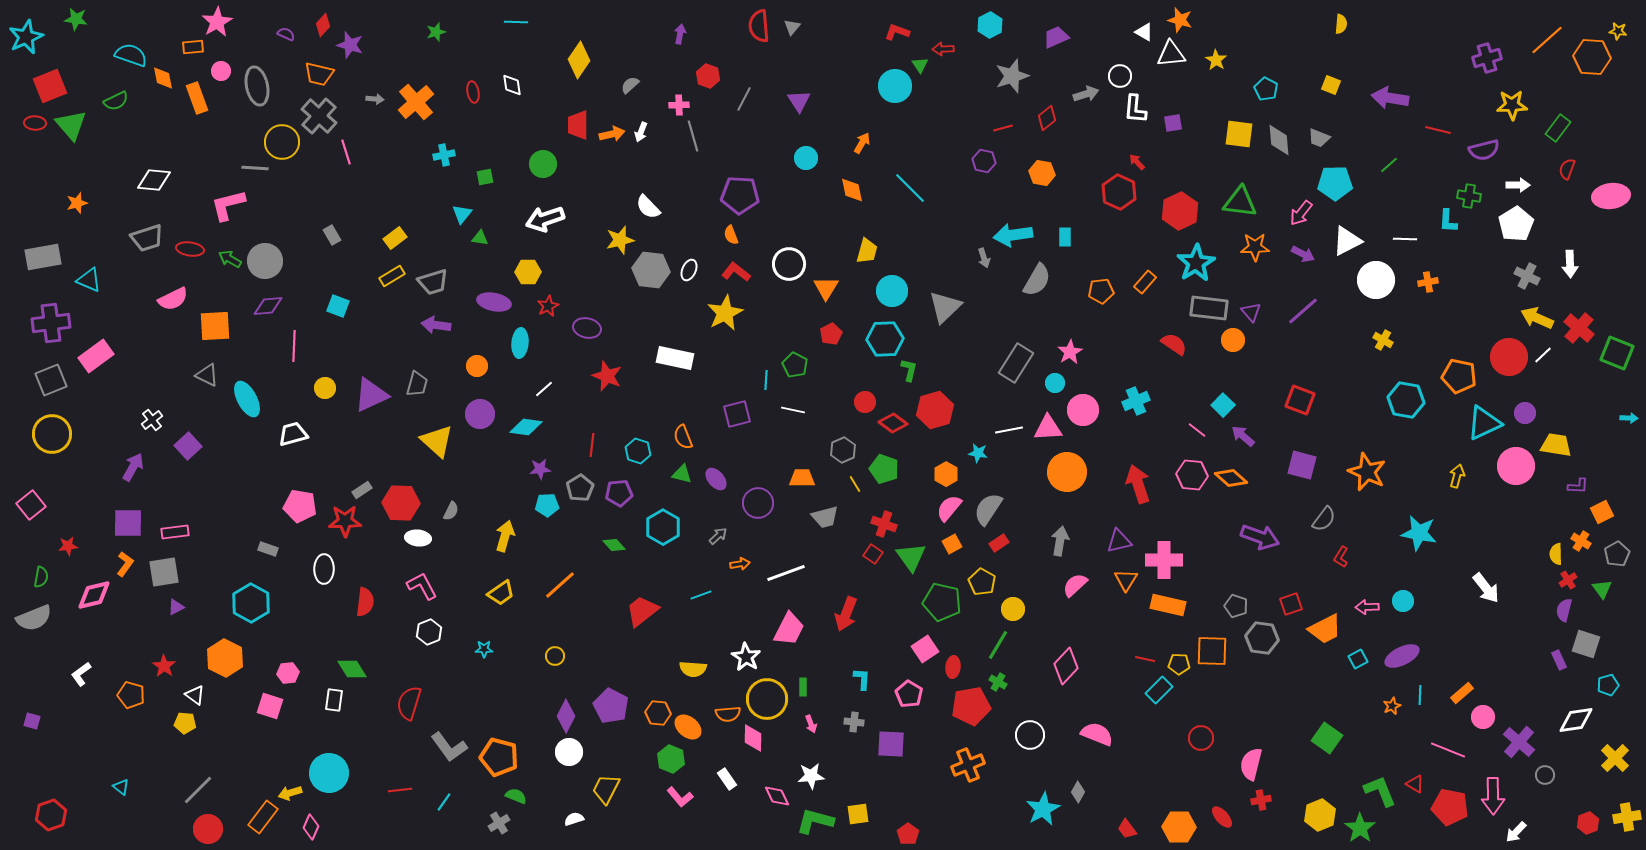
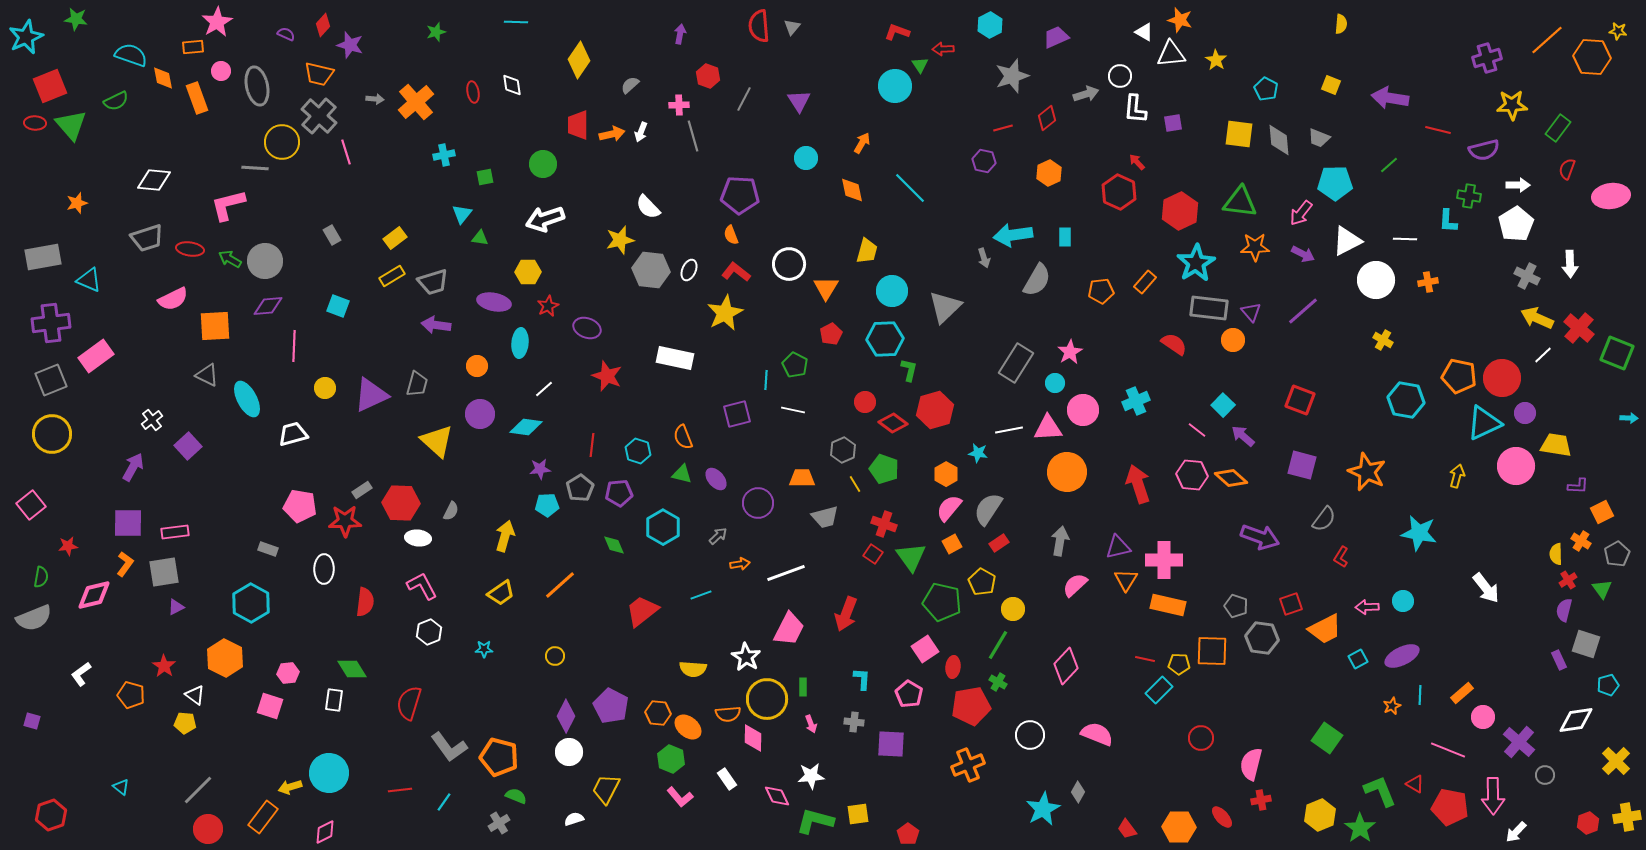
orange hexagon at (1042, 173): moved 7 px right; rotated 25 degrees clockwise
purple ellipse at (587, 328): rotated 8 degrees clockwise
red circle at (1509, 357): moved 7 px left, 21 px down
purple triangle at (1119, 541): moved 1 px left, 6 px down
green diamond at (614, 545): rotated 20 degrees clockwise
yellow cross at (1615, 758): moved 1 px right, 3 px down
yellow arrow at (290, 793): moved 6 px up
pink diamond at (311, 827): moved 14 px right, 5 px down; rotated 40 degrees clockwise
